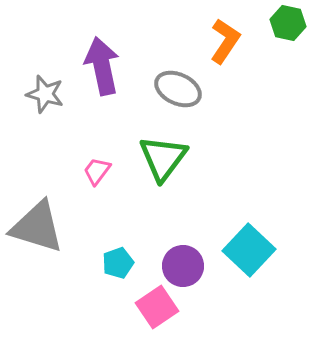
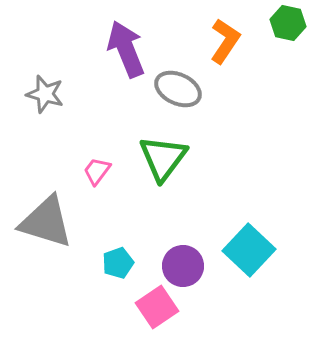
purple arrow: moved 24 px right, 17 px up; rotated 10 degrees counterclockwise
gray triangle: moved 9 px right, 5 px up
